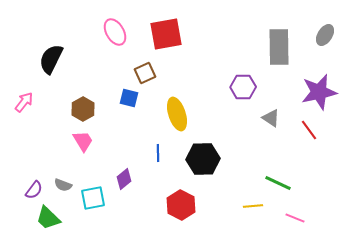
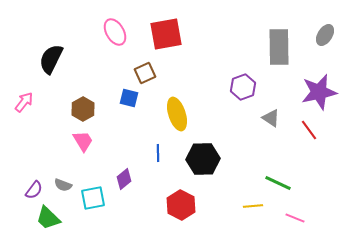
purple hexagon: rotated 20 degrees counterclockwise
